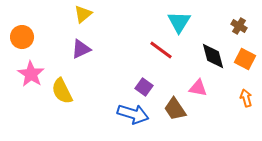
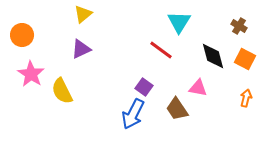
orange circle: moved 2 px up
orange arrow: rotated 30 degrees clockwise
brown trapezoid: moved 2 px right
blue arrow: rotated 100 degrees clockwise
